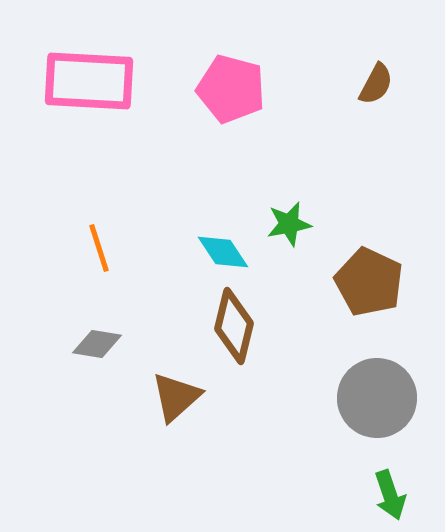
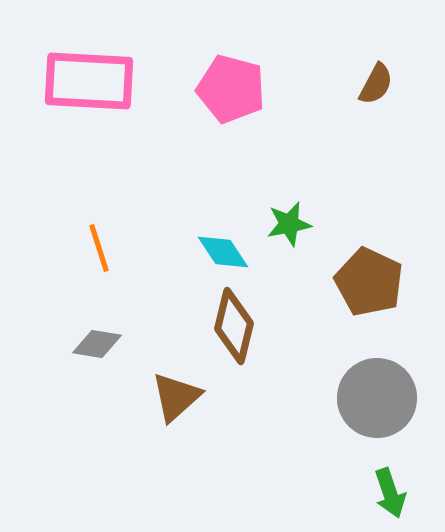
green arrow: moved 2 px up
